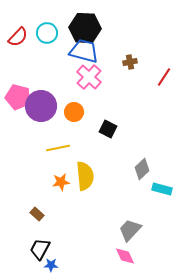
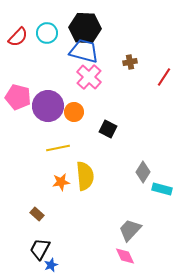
purple circle: moved 7 px right
gray diamond: moved 1 px right, 3 px down; rotated 15 degrees counterclockwise
blue star: rotated 24 degrees counterclockwise
